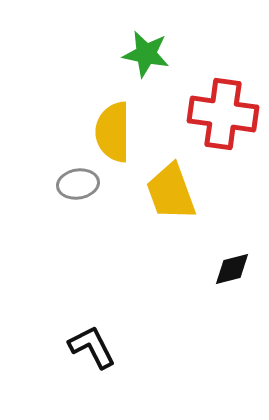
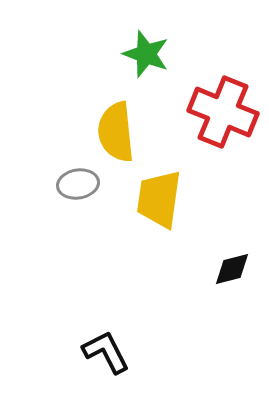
green star: rotated 9 degrees clockwise
red cross: moved 2 px up; rotated 14 degrees clockwise
yellow semicircle: moved 3 px right; rotated 6 degrees counterclockwise
yellow trapezoid: moved 12 px left, 7 px down; rotated 28 degrees clockwise
black L-shape: moved 14 px right, 5 px down
